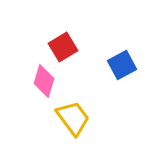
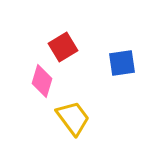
blue square: moved 2 px up; rotated 20 degrees clockwise
pink diamond: moved 2 px left
